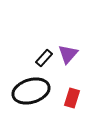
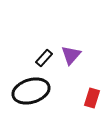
purple triangle: moved 3 px right, 1 px down
red rectangle: moved 20 px right
